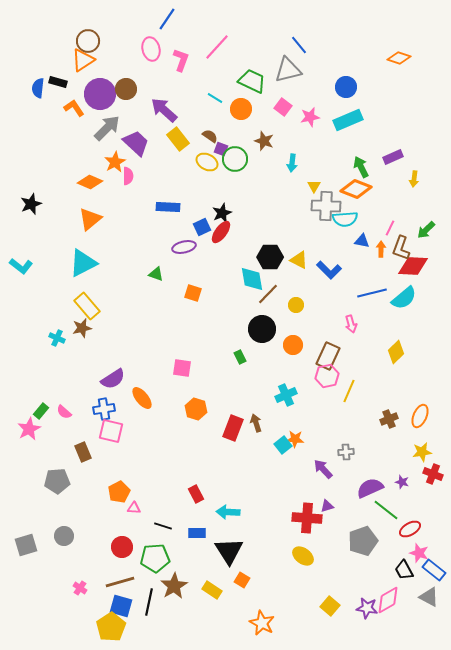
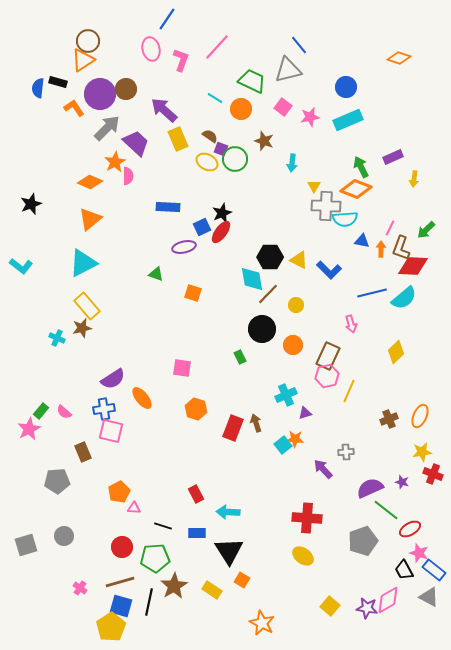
yellow rectangle at (178, 139): rotated 15 degrees clockwise
purple triangle at (327, 506): moved 22 px left, 93 px up
